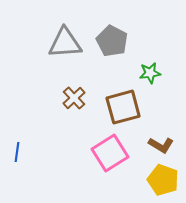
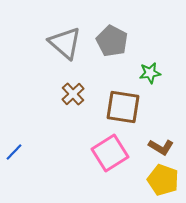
gray triangle: rotated 45 degrees clockwise
brown cross: moved 1 px left, 4 px up
brown square: rotated 24 degrees clockwise
brown L-shape: moved 2 px down
blue line: moved 3 px left; rotated 36 degrees clockwise
